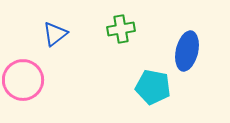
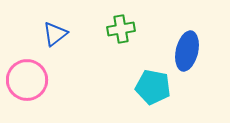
pink circle: moved 4 px right
